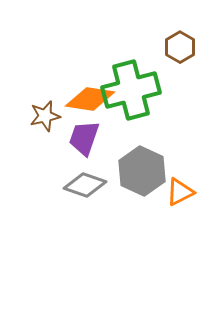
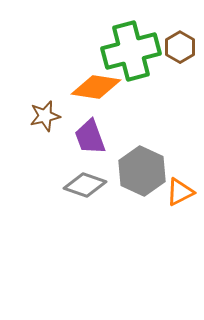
green cross: moved 39 px up
orange diamond: moved 6 px right, 12 px up
purple trapezoid: moved 6 px right, 1 px up; rotated 39 degrees counterclockwise
